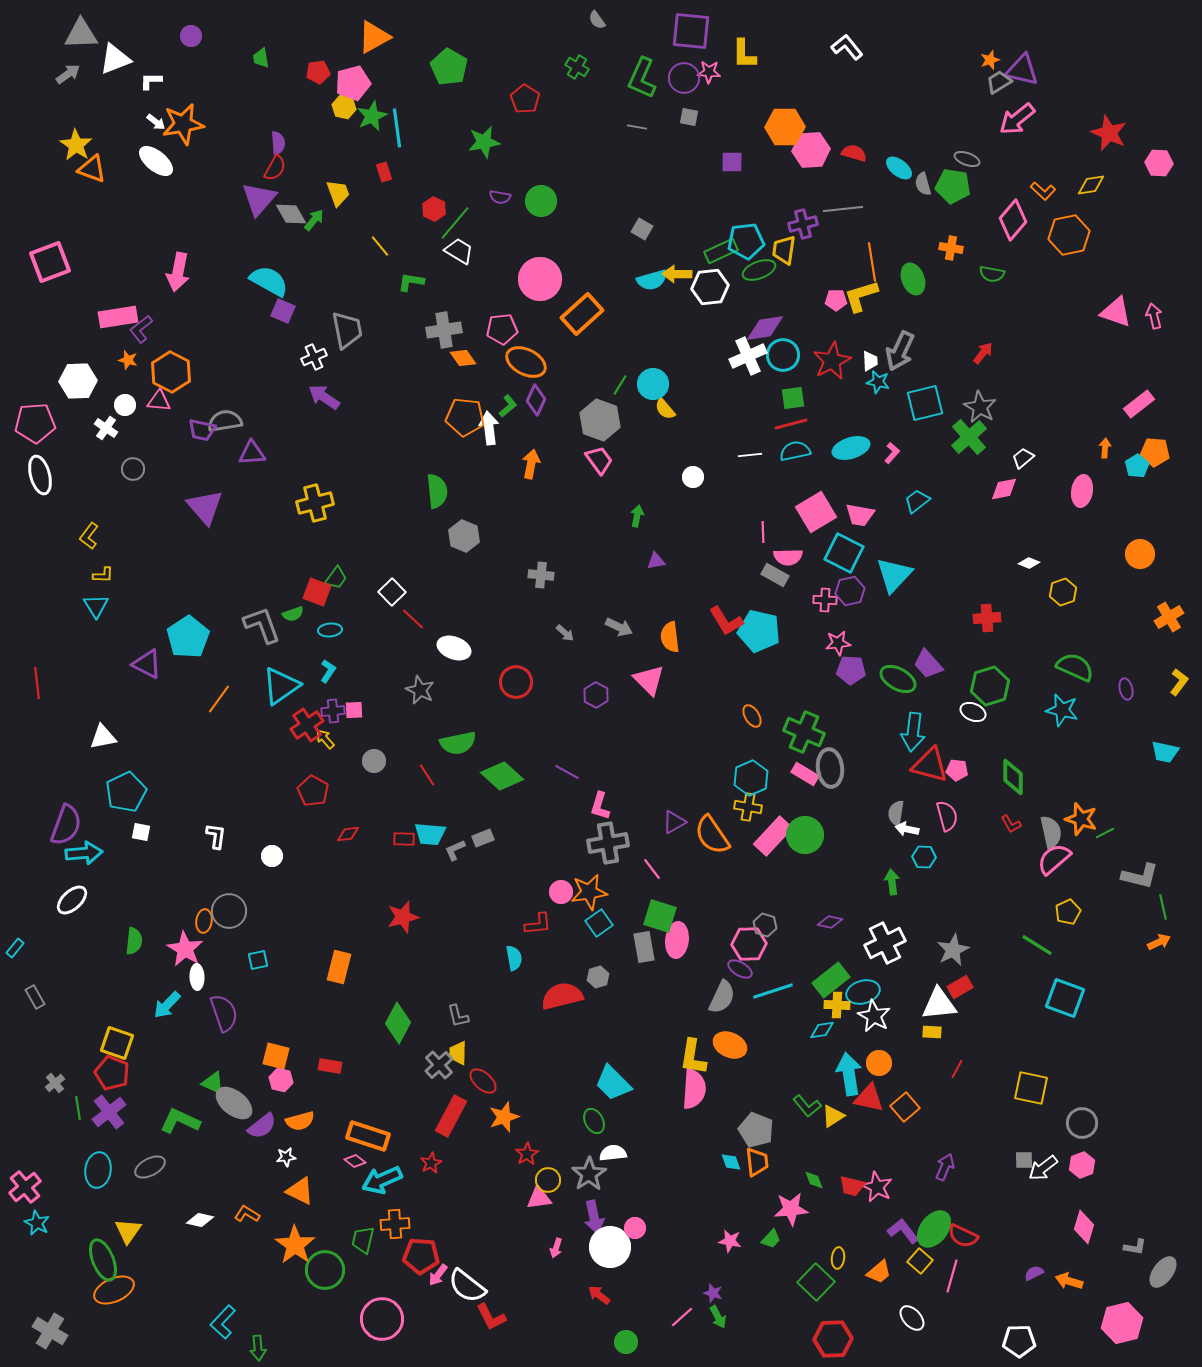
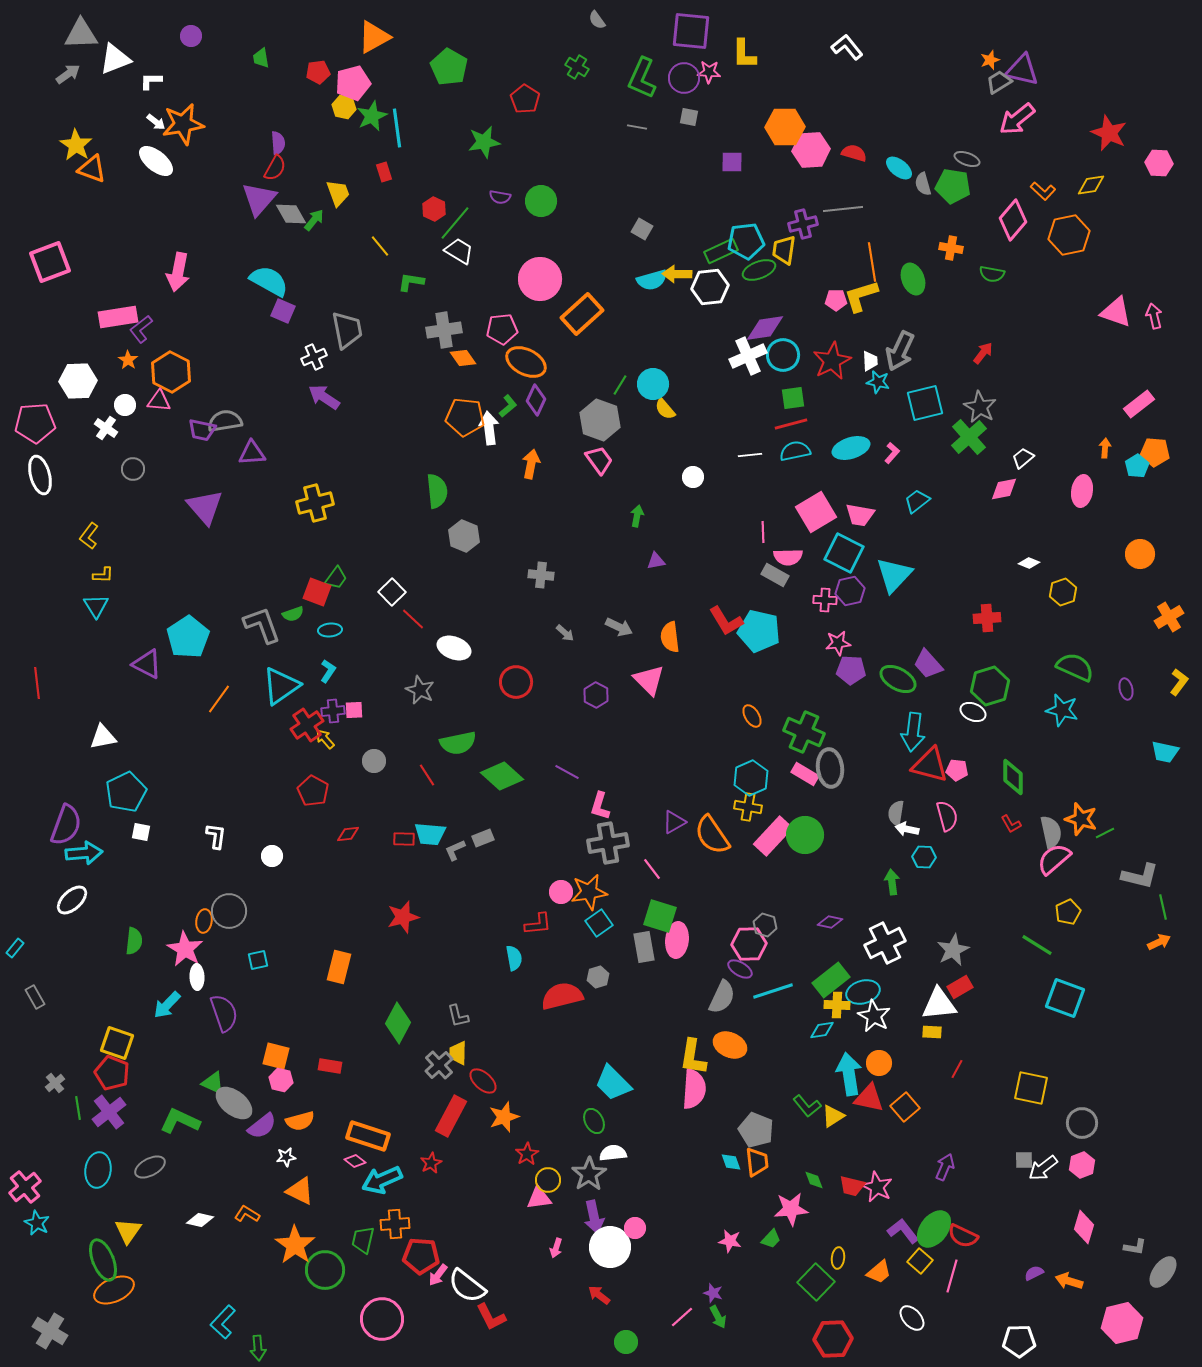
orange star at (128, 360): rotated 18 degrees clockwise
